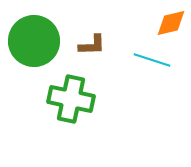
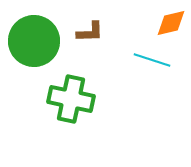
brown L-shape: moved 2 px left, 13 px up
